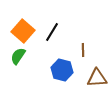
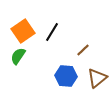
orange square: rotated 15 degrees clockwise
brown line: rotated 48 degrees clockwise
blue hexagon: moved 4 px right, 6 px down; rotated 10 degrees counterclockwise
brown triangle: rotated 35 degrees counterclockwise
